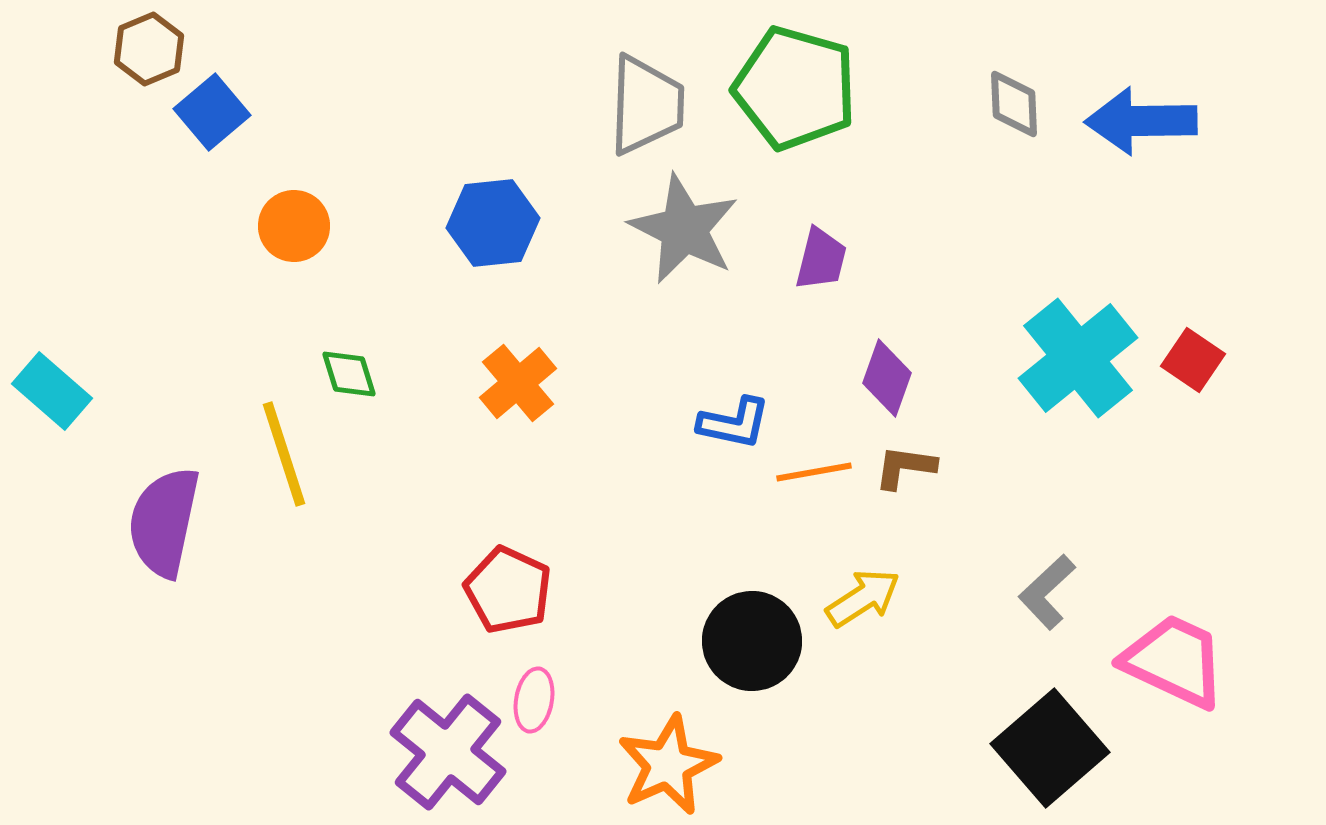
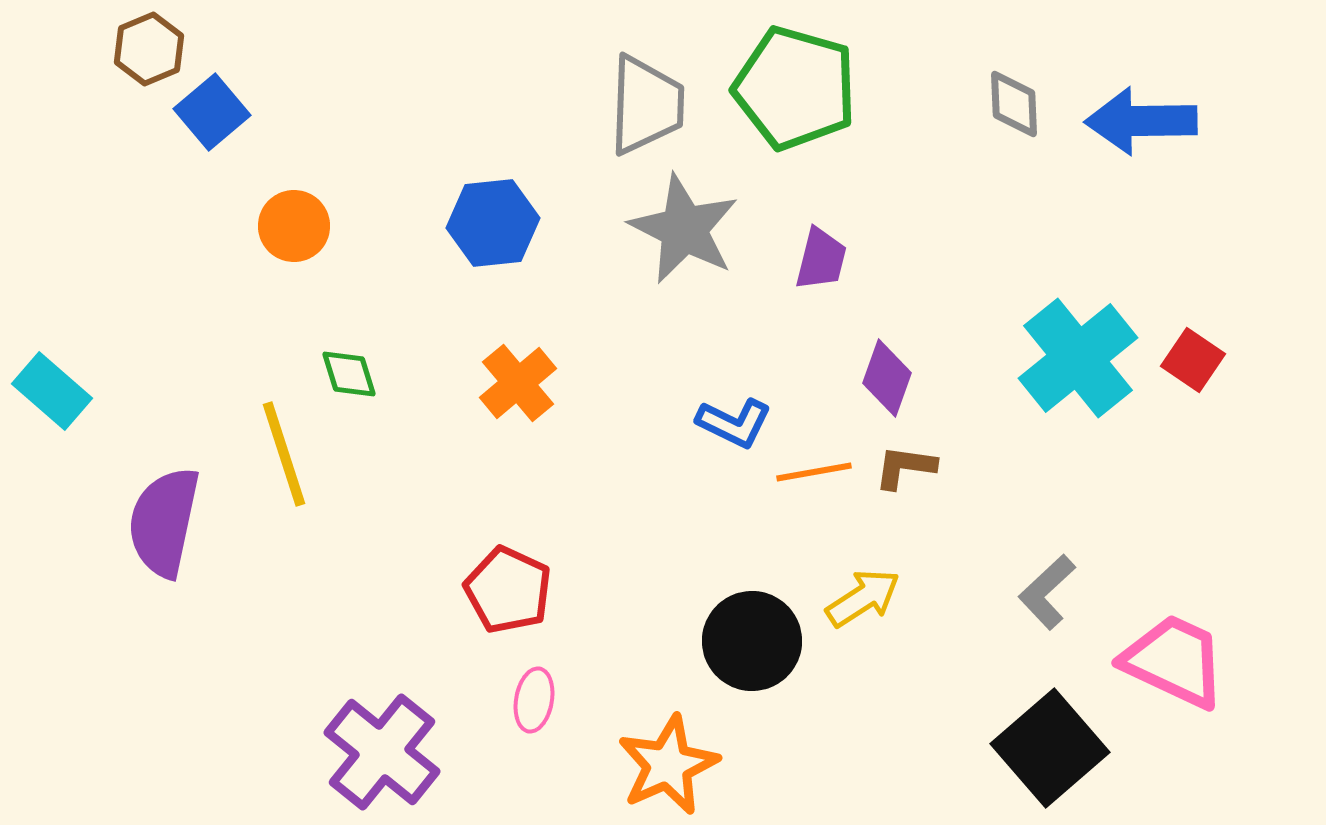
blue L-shape: rotated 14 degrees clockwise
purple cross: moved 66 px left
